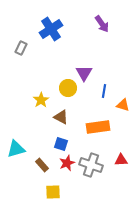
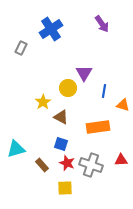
yellow star: moved 2 px right, 2 px down
red star: rotated 28 degrees counterclockwise
yellow square: moved 12 px right, 4 px up
